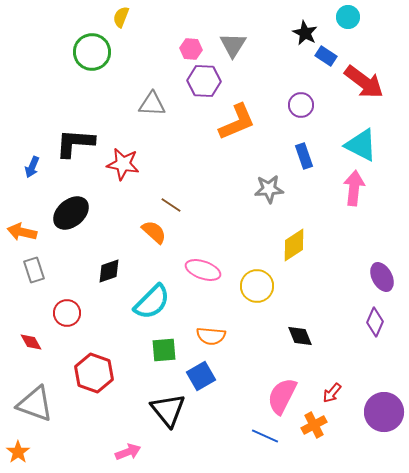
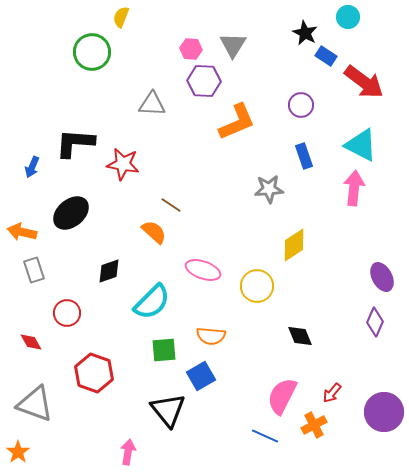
pink arrow at (128, 452): rotated 60 degrees counterclockwise
